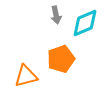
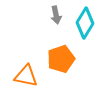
cyan diamond: rotated 36 degrees counterclockwise
orange triangle: rotated 25 degrees clockwise
